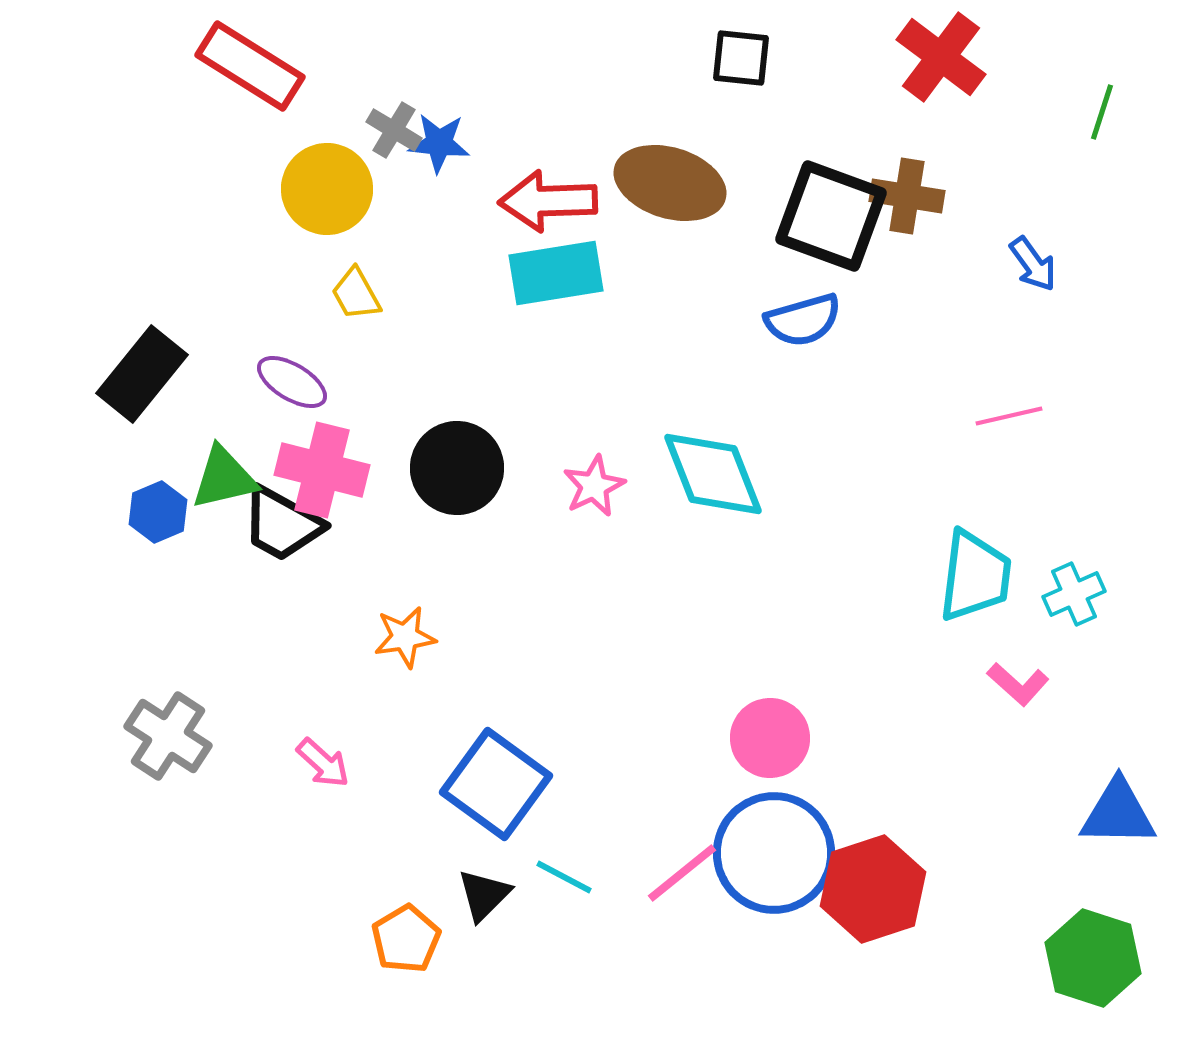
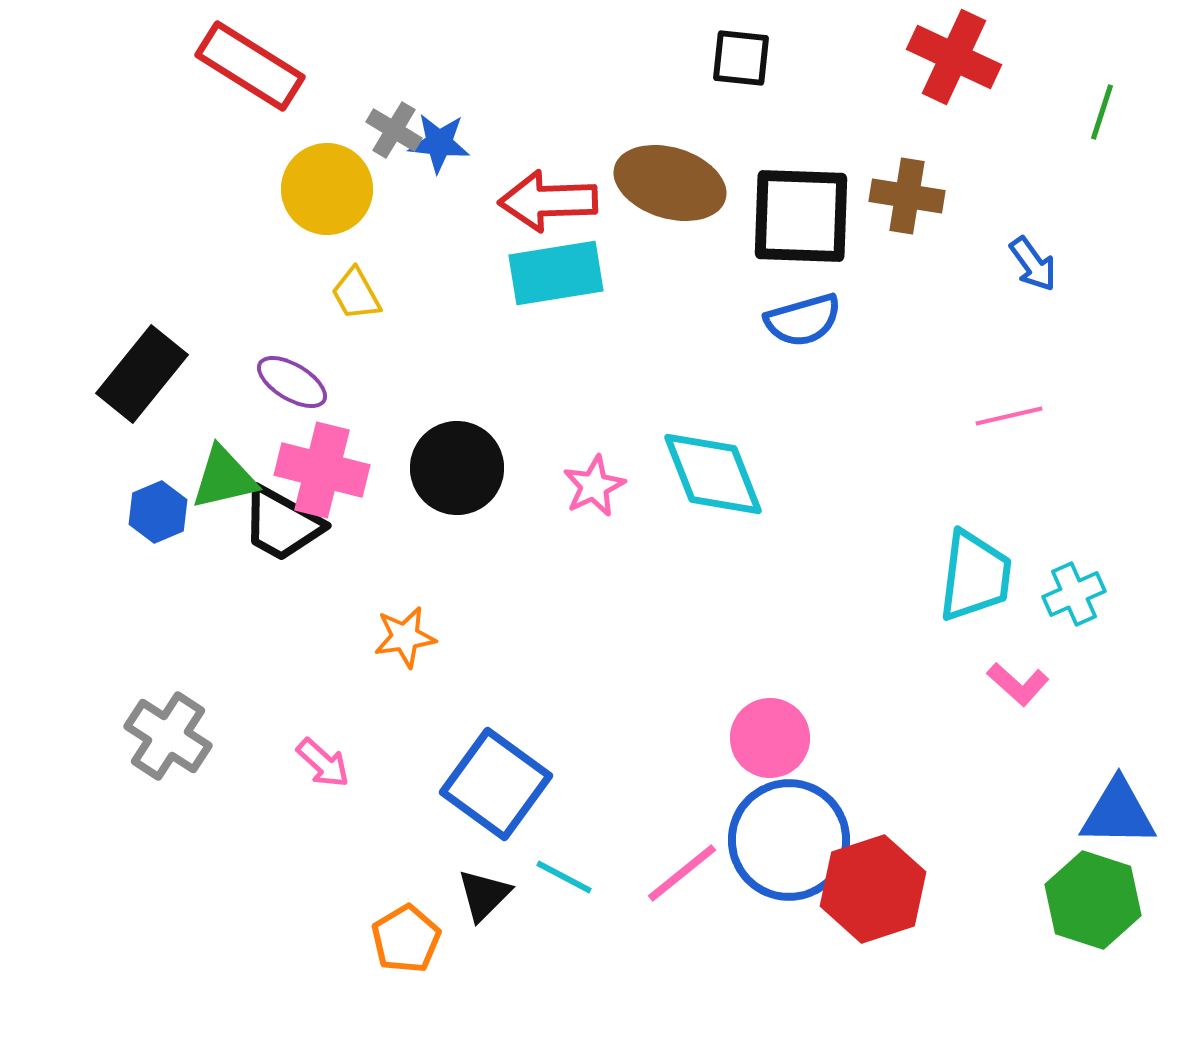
red cross at (941, 57): moved 13 px right; rotated 12 degrees counterclockwise
black square at (831, 216): moved 30 px left; rotated 18 degrees counterclockwise
blue circle at (774, 853): moved 15 px right, 13 px up
green hexagon at (1093, 958): moved 58 px up
